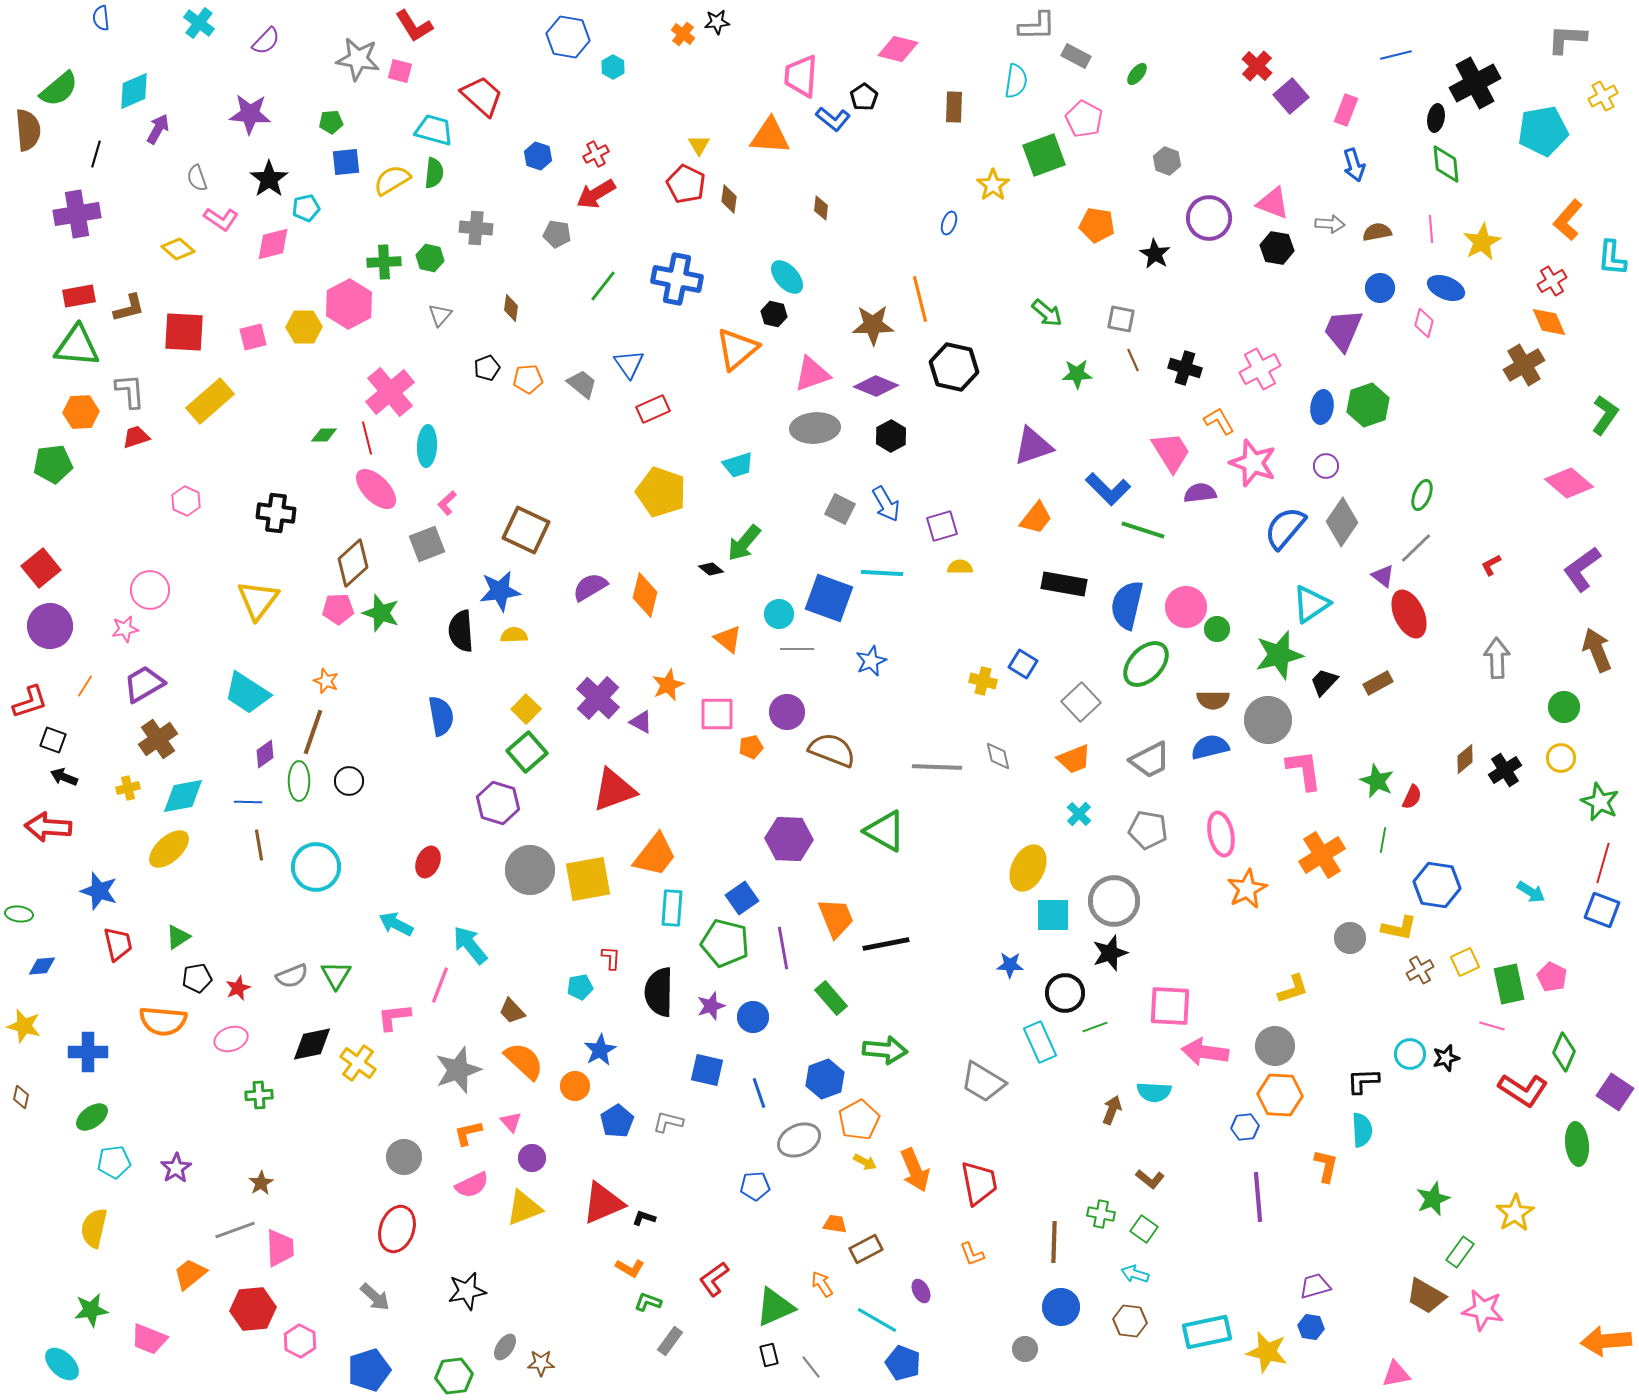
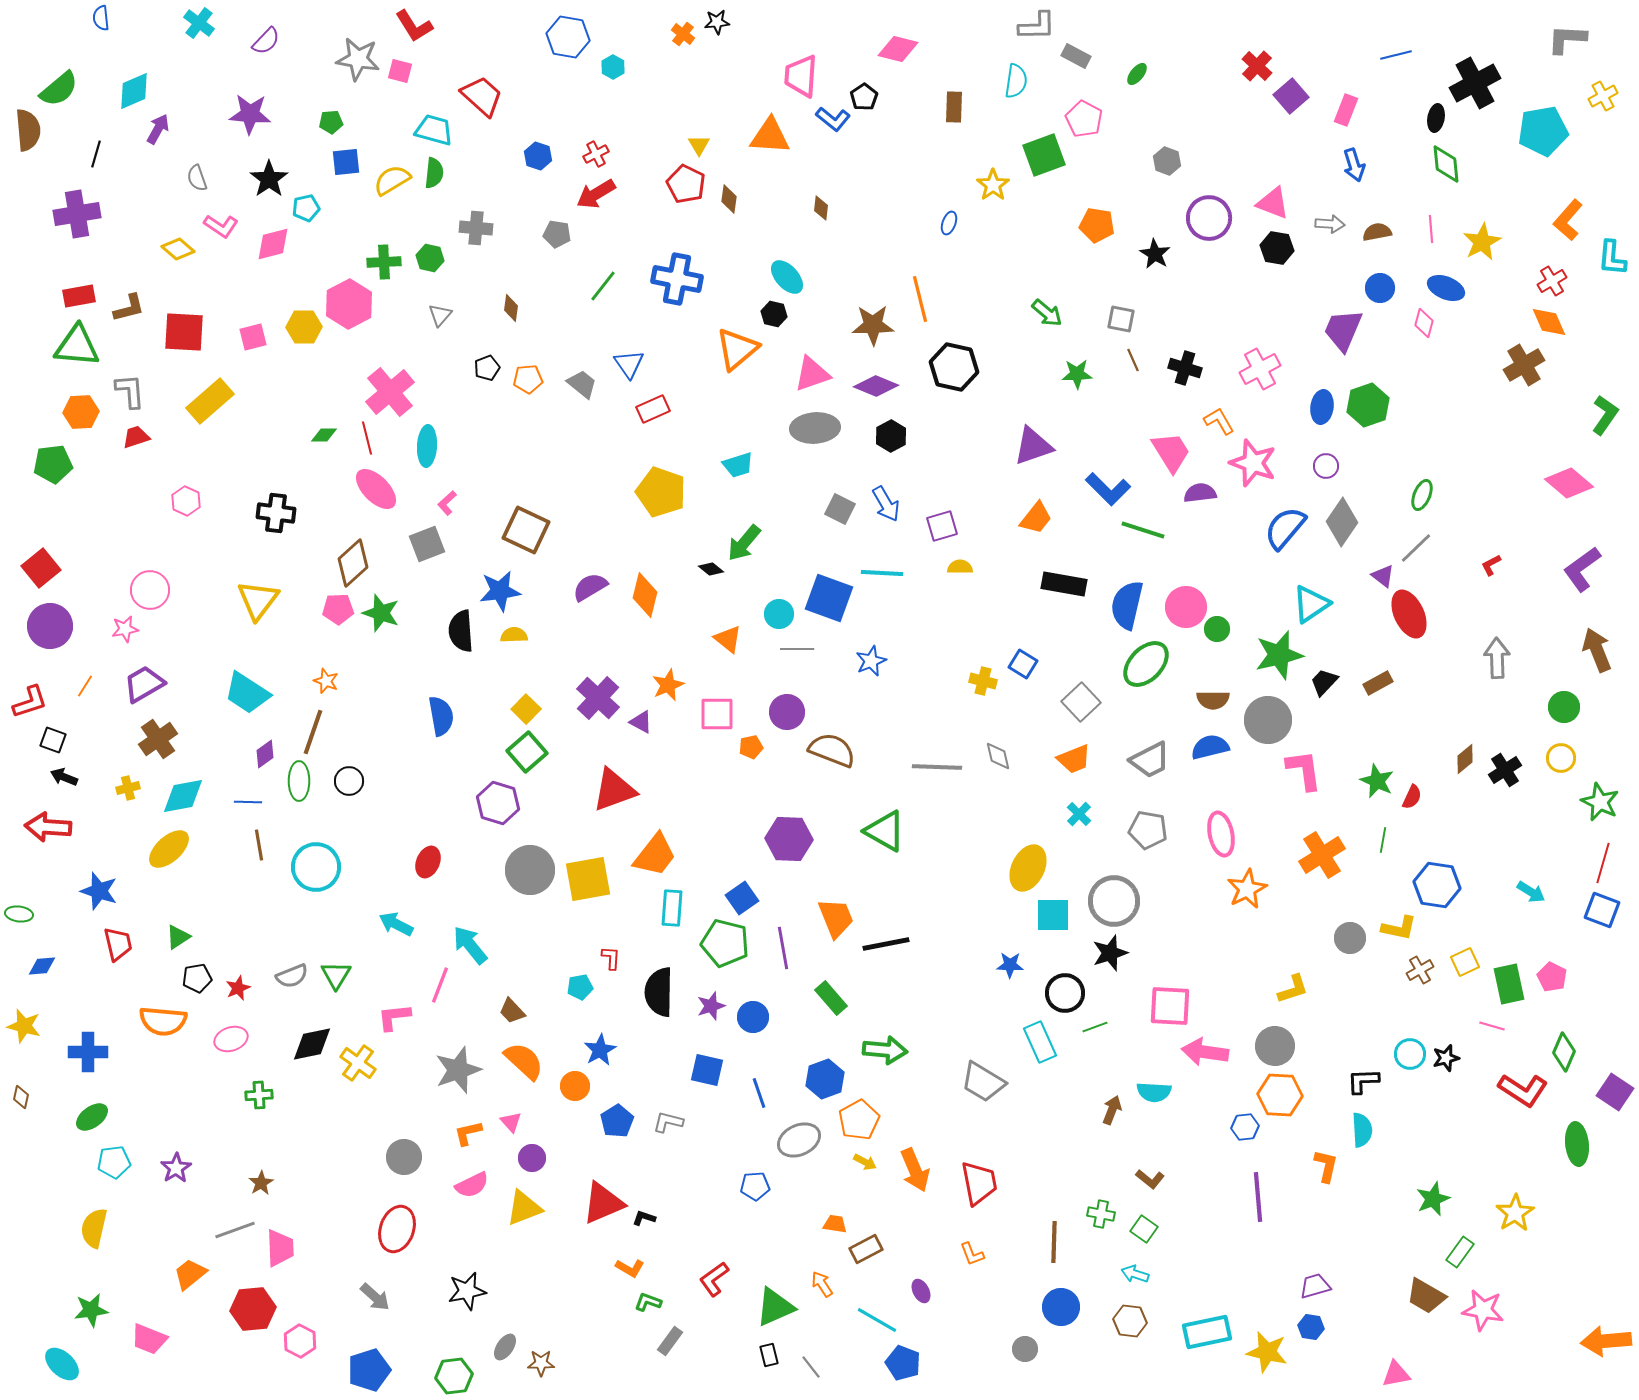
pink L-shape at (221, 219): moved 7 px down
